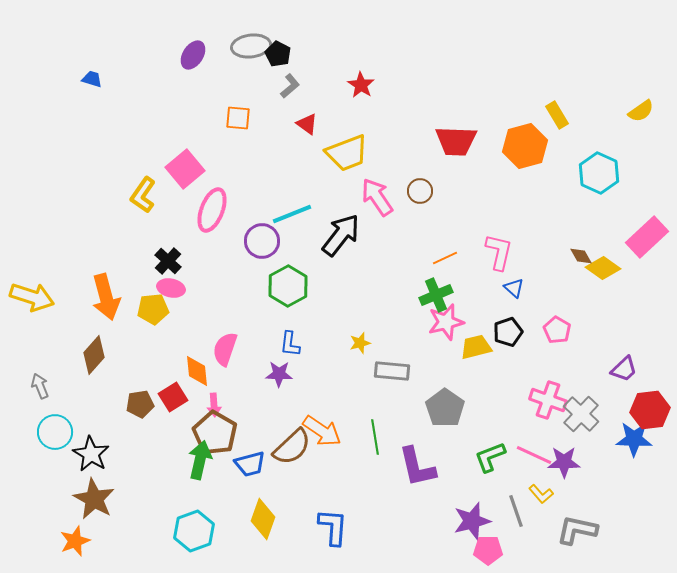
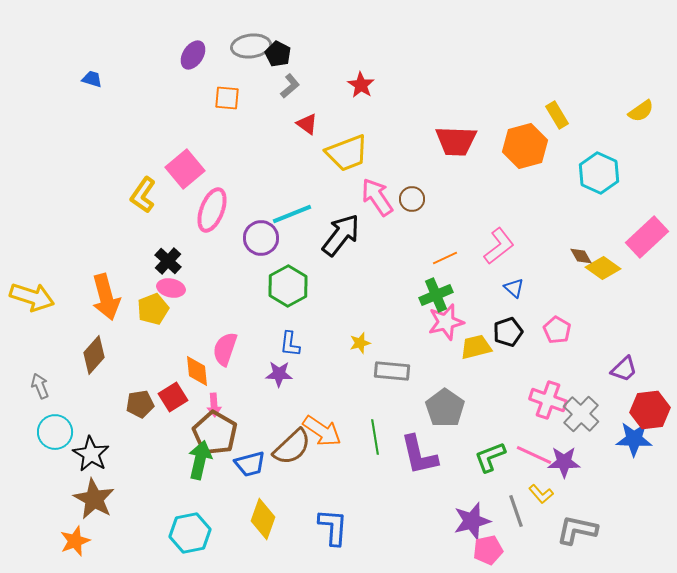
orange square at (238, 118): moved 11 px left, 20 px up
brown circle at (420, 191): moved 8 px left, 8 px down
purple circle at (262, 241): moved 1 px left, 3 px up
pink L-shape at (499, 252): moved 6 px up; rotated 39 degrees clockwise
yellow pentagon at (153, 309): rotated 16 degrees counterclockwise
purple L-shape at (417, 467): moved 2 px right, 12 px up
cyan hexagon at (194, 531): moved 4 px left, 2 px down; rotated 9 degrees clockwise
pink pentagon at (488, 550): rotated 12 degrees counterclockwise
